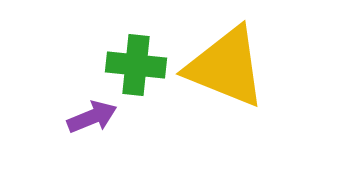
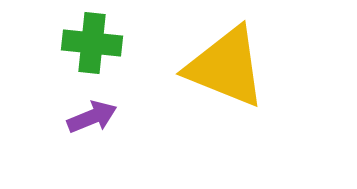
green cross: moved 44 px left, 22 px up
